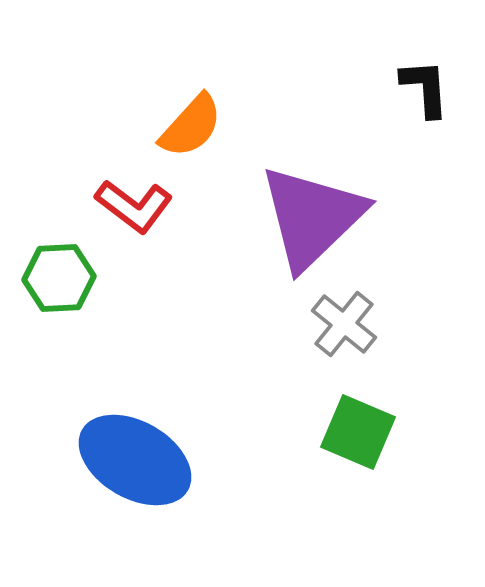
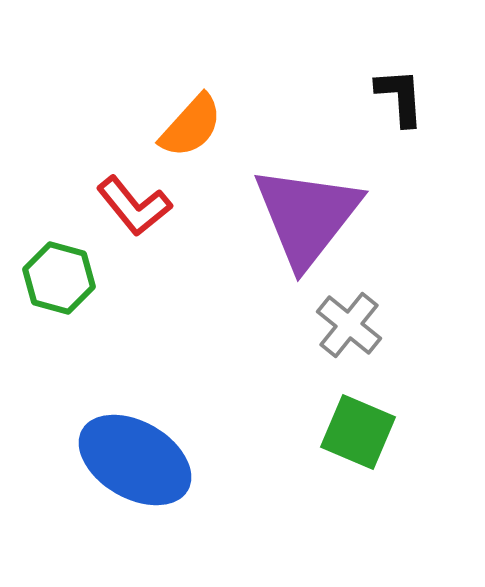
black L-shape: moved 25 px left, 9 px down
red L-shape: rotated 14 degrees clockwise
purple triangle: moved 5 px left, 1 px up; rotated 8 degrees counterclockwise
green hexagon: rotated 18 degrees clockwise
gray cross: moved 5 px right, 1 px down
